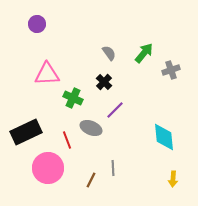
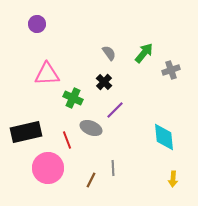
black rectangle: rotated 12 degrees clockwise
